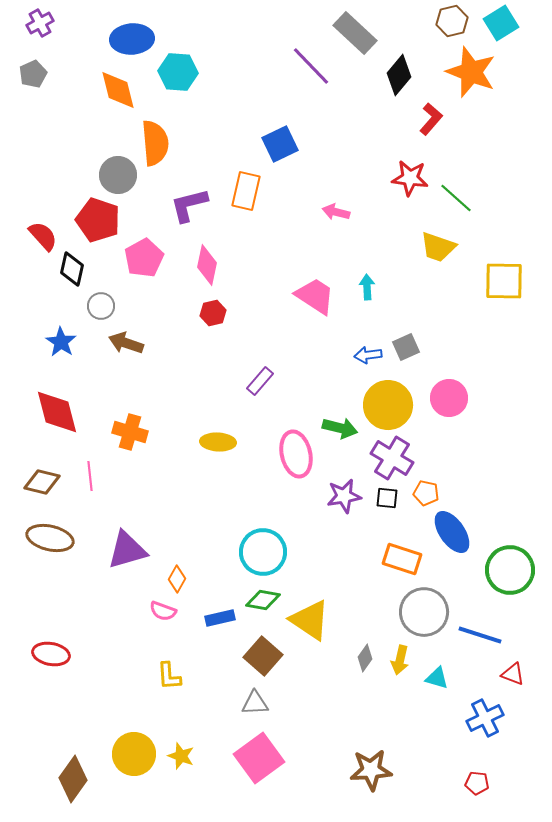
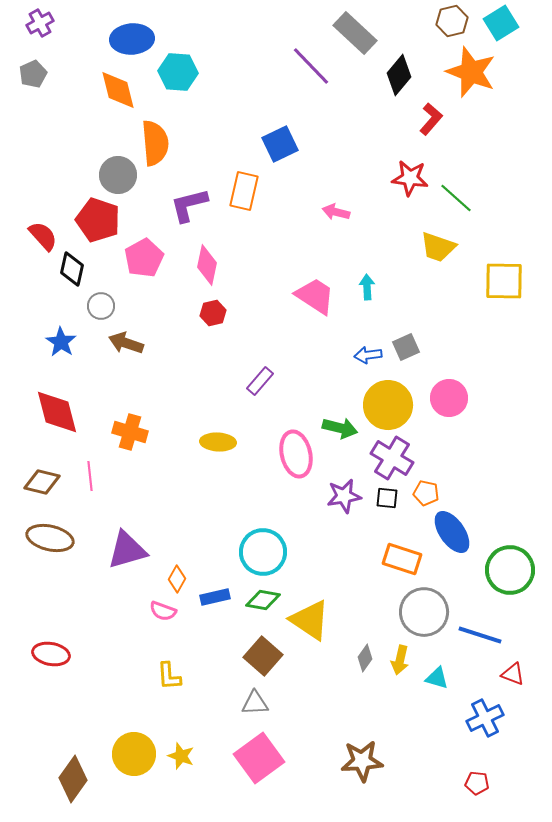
orange rectangle at (246, 191): moved 2 px left
blue rectangle at (220, 618): moved 5 px left, 21 px up
brown star at (371, 770): moved 9 px left, 9 px up
